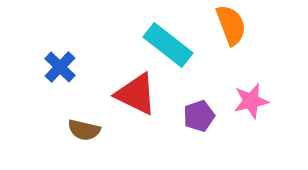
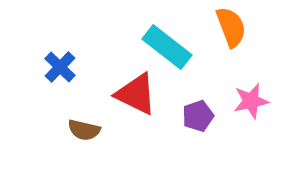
orange semicircle: moved 2 px down
cyan rectangle: moved 1 px left, 2 px down
purple pentagon: moved 1 px left
